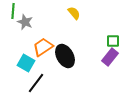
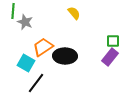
black ellipse: rotated 60 degrees counterclockwise
